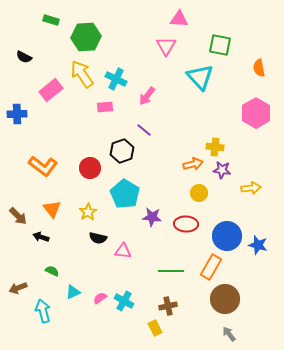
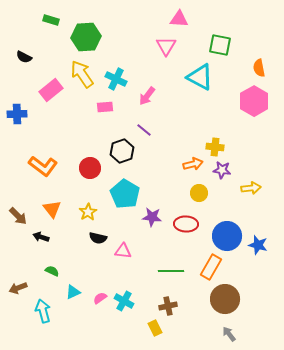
cyan triangle at (200, 77): rotated 20 degrees counterclockwise
pink hexagon at (256, 113): moved 2 px left, 12 px up
